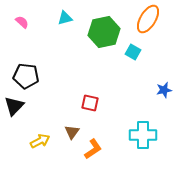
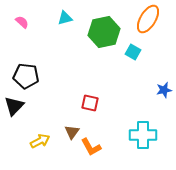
orange L-shape: moved 2 px left, 2 px up; rotated 95 degrees clockwise
